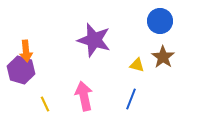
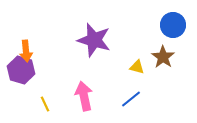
blue circle: moved 13 px right, 4 px down
yellow triangle: moved 2 px down
blue line: rotated 30 degrees clockwise
